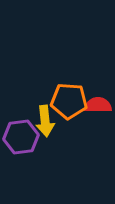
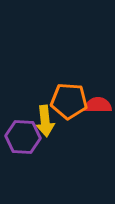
purple hexagon: moved 2 px right; rotated 12 degrees clockwise
